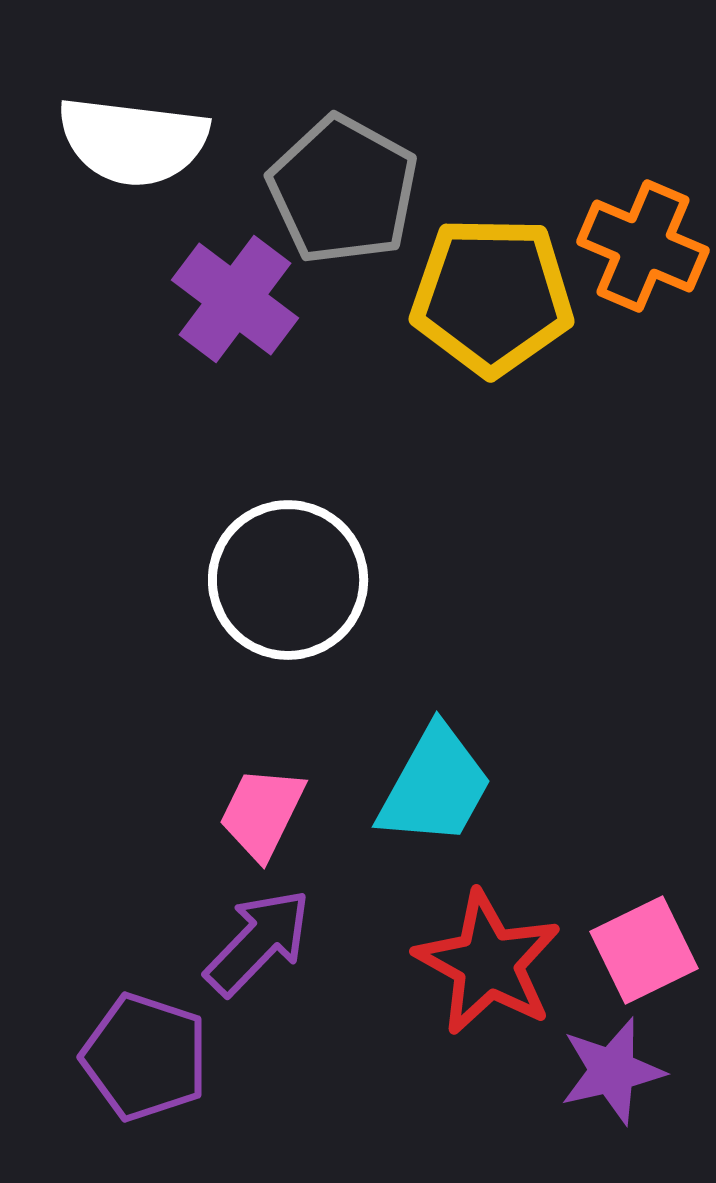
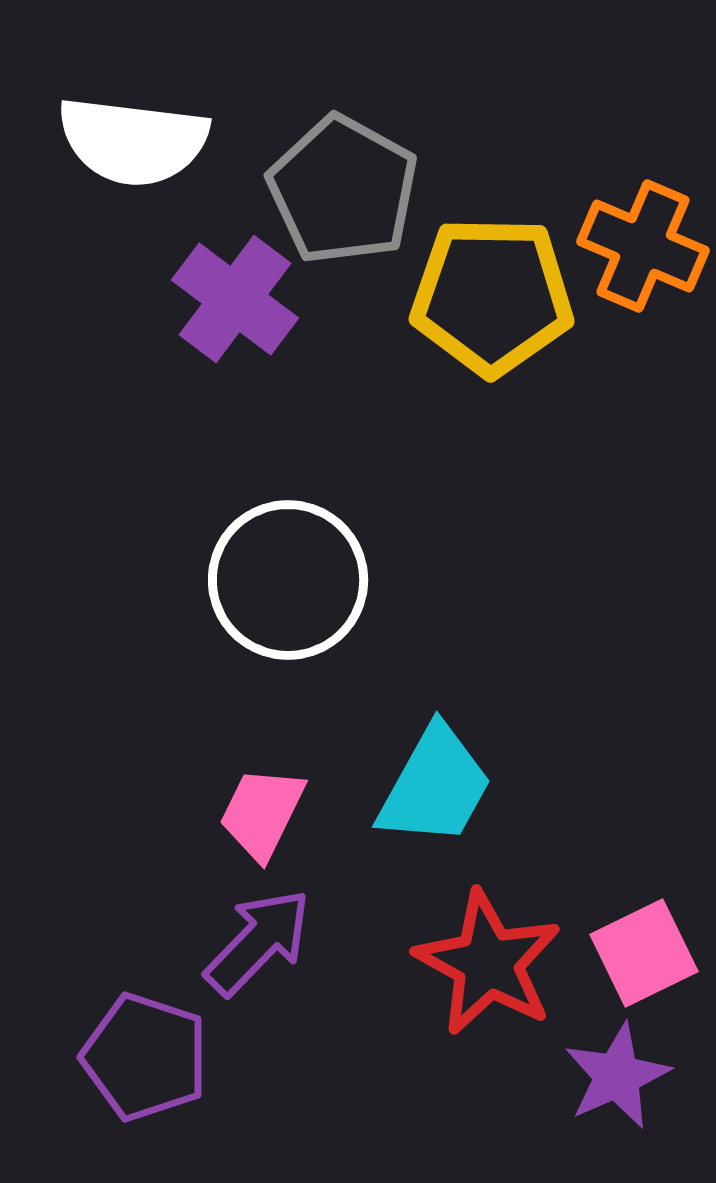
pink square: moved 3 px down
purple star: moved 5 px right, 5 px down; rotated 11 degrees counterclockwise
